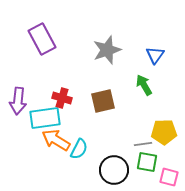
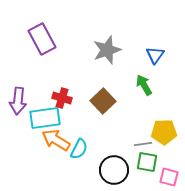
brown square: rotated 30 degrees counterclockwise
